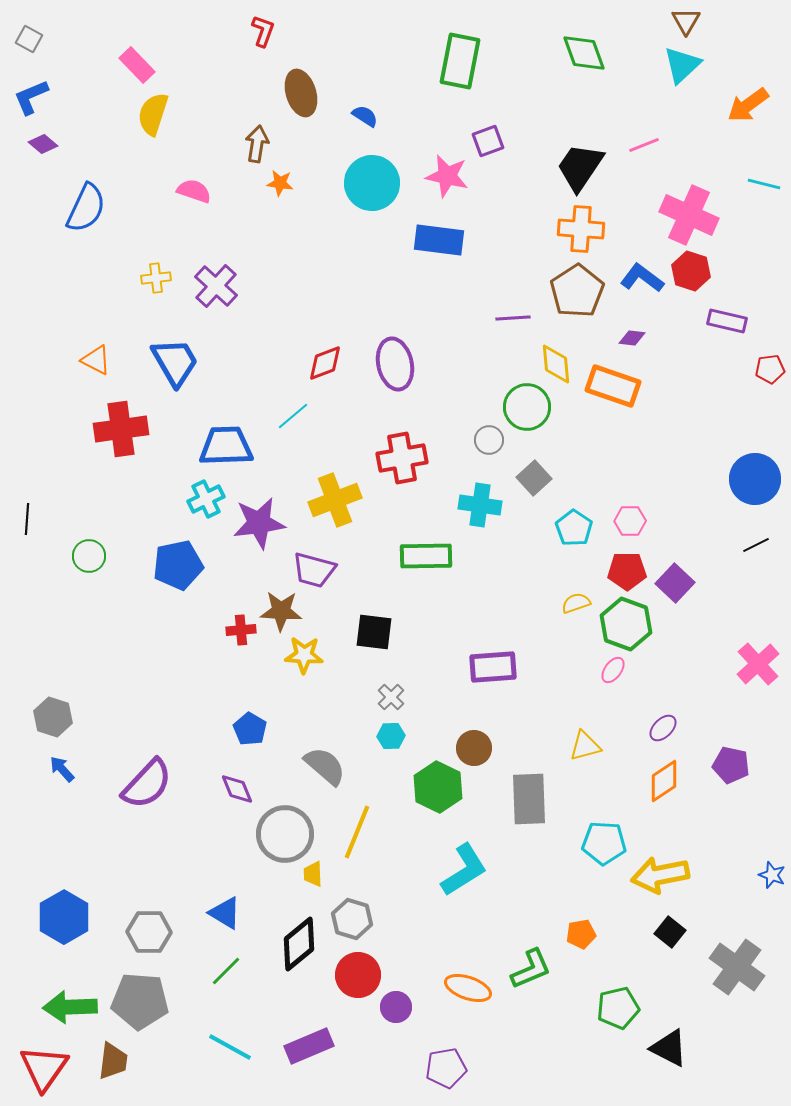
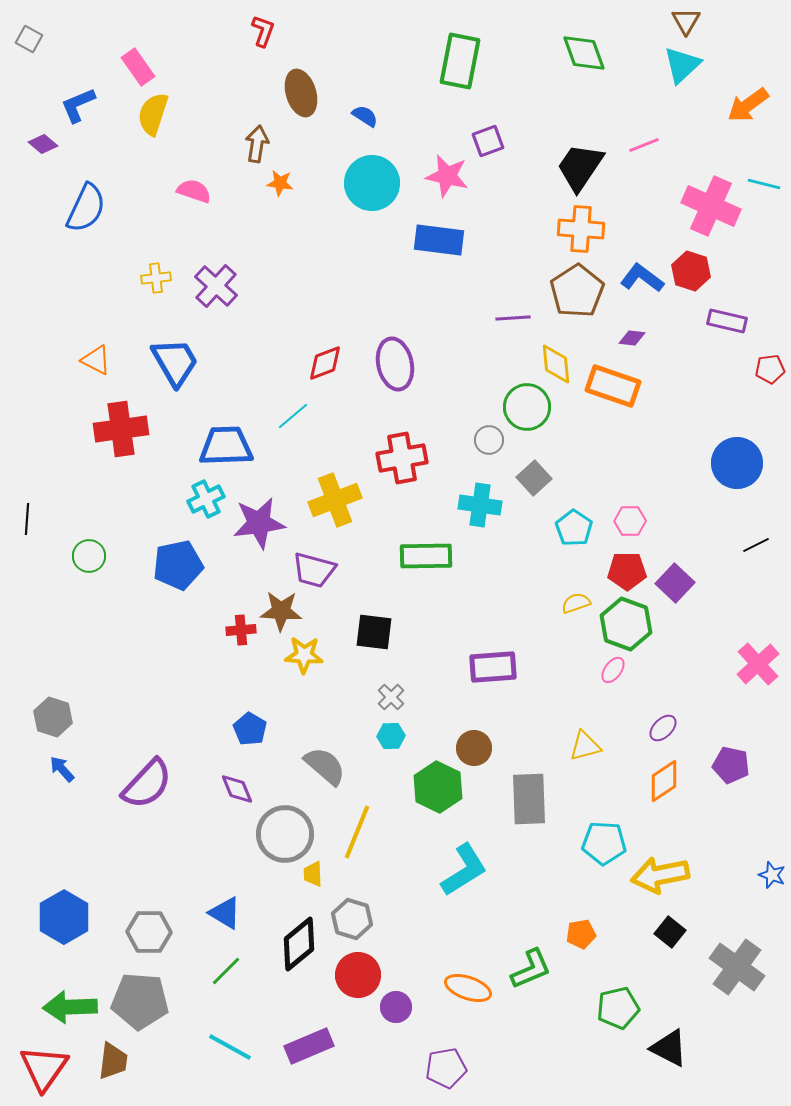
pink rectangle at (137, 65): moved 1 px right, 2 px down; rotated 9 degrees clockwise
blue L-shape at (31, 97): moved 47 px right, 8 px down
pink cross at (689, 215): moved 22 px right, 9 px up
blue circle at (755, 479): moved 18 px left, 16 px up
